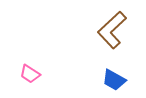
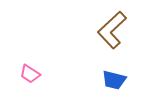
blue trapezoid: rotated 15 degrees counterclockwise
